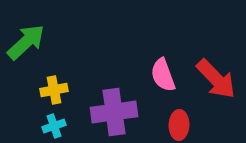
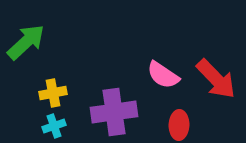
pink semicircle: rotated 36 degrees counterclockwise
yellow cross: moved 1 px left, 3 px down
